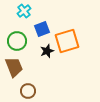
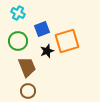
cyan cross: moved 6 px left, 2 px down; rotated 24 degrees counterclockwise
green circle: moved 1 px right
brown trapezoid: moved 13 px right
